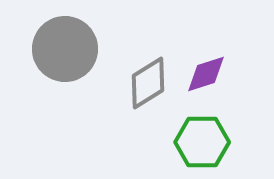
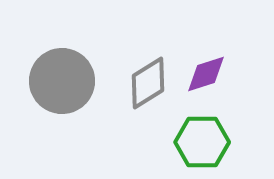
gray circle: moved 3 px left, 32 px down
